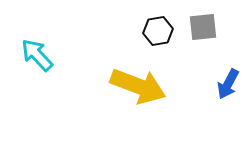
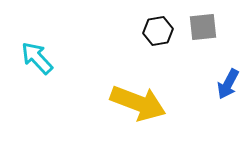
cyan arrow: moved 3 px down
yellow arrow: moved 17 px down
